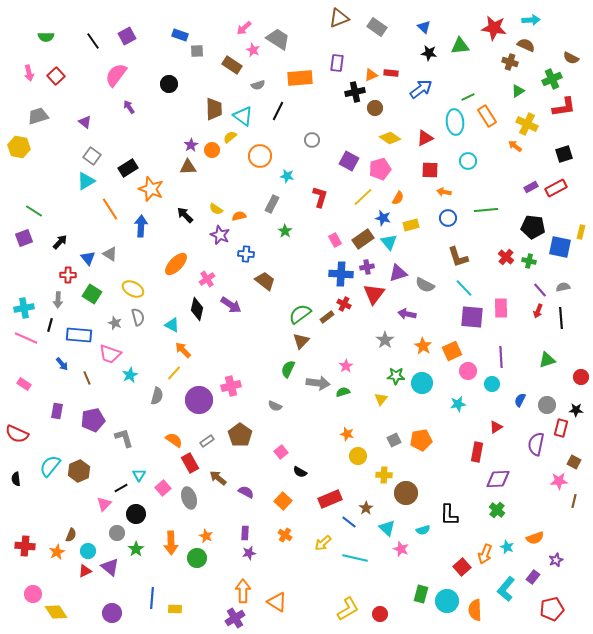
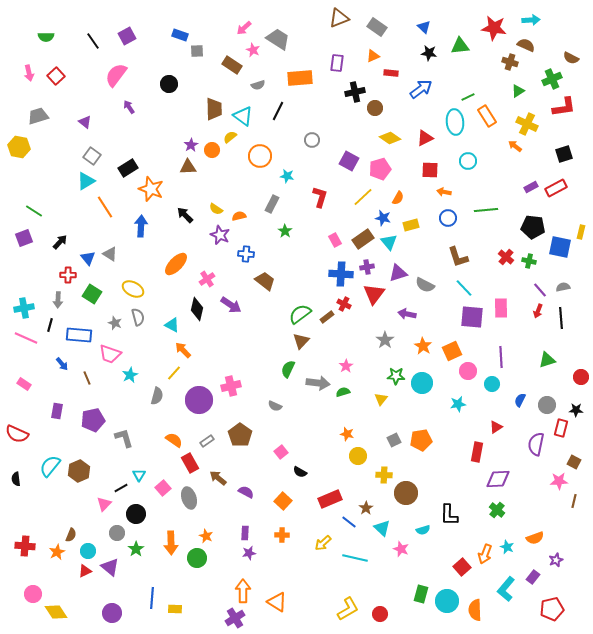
orange triangle at (371, 75): moved 2 px right, 19 px up
orange line at (110, 209): moved 5 px left, 2 px up
cyan triangle at (387, 528): moved 5 px left
orange cross at (285, 535): moved 3 px left; rotated 32 degrees counterclockwise
